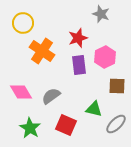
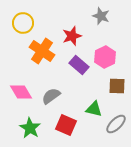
gray star: moved 2 px down
red star: moved 6 px left, 2 px up
purple rectangle: rotated 42 degrees counterclockwise
